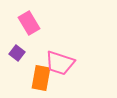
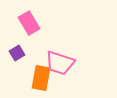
purple square: rotated 21 degrees clockwise
